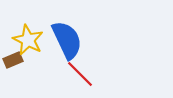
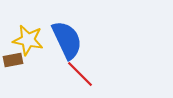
yellow star: rotated 16 degrees counterclockwise
brown rectangle: rotated 12 degrees clockwise
